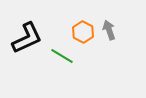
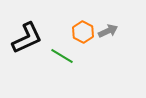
gray arrow: moved 1 px left, 1 px down; rotated 84 degrees clockwise
